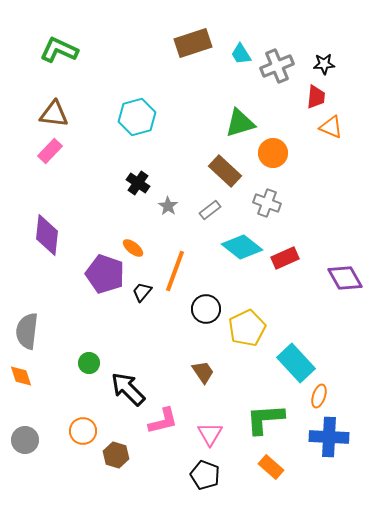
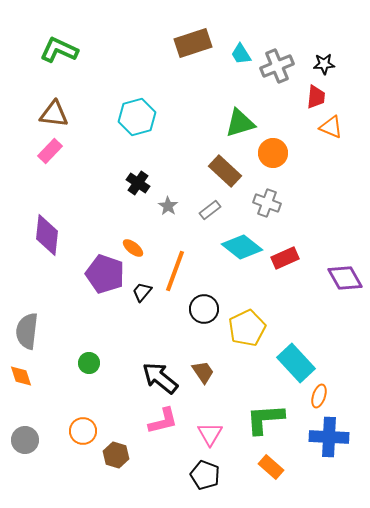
black circle at (206, 309): moved 2 px left
black arrow at (128, 389): moved 32 px right, 11 px up; rotated 6 degrees counterclockwise
